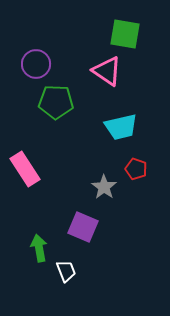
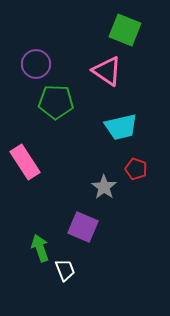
green square: moved 4 px up; rotated 12 degrees clockwise
pink rectangle: moved 7 px up
green arrow: moved 1 px right; rotated 8 degrees counterclockwise
white trapezoid: moved 1 px left, 1 px up
